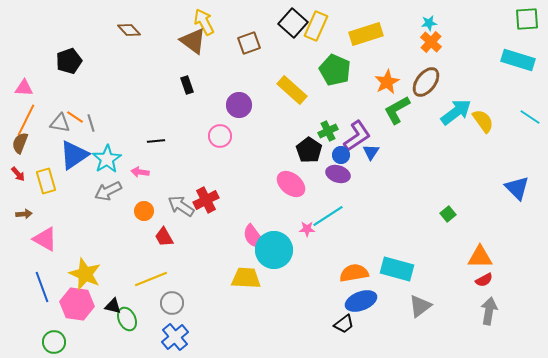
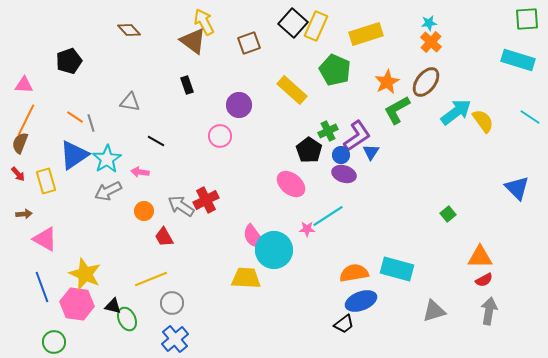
pink triangle at (24, 88): moved 3 px up
gray triangle at (60, 123): moved 70 px right, 21 px up
black line at (156, 141): rotated 36 degrees clockwise
purple ellipse at (338, 174): moved 6 px right
gray triangle at (420, 306): moved 14 px right, 5 px down; rotated 20 degrees clockwise
blue cross at (175, 337): moved 2 px down
